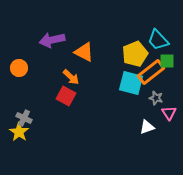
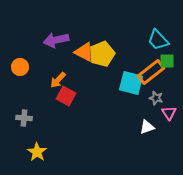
purple arrow: moved 4 px right
yellow pentagon: moved 33 px left
orange circle: moved 1 px right, 1 px up
orange arrow: moved 13 px left, 3 px down; rotated 90 degrees clockwise
gray cross: rotated 21 degrees counterclockwise
yellow star: moved 18 px right, 20 px down
